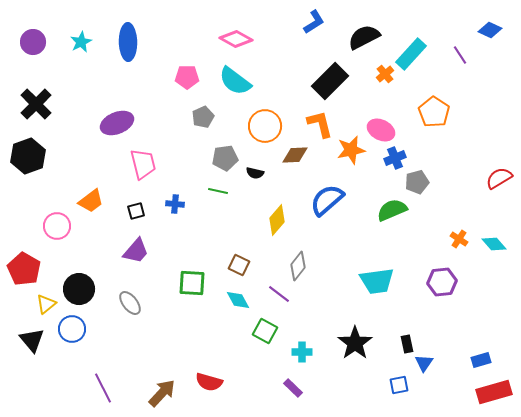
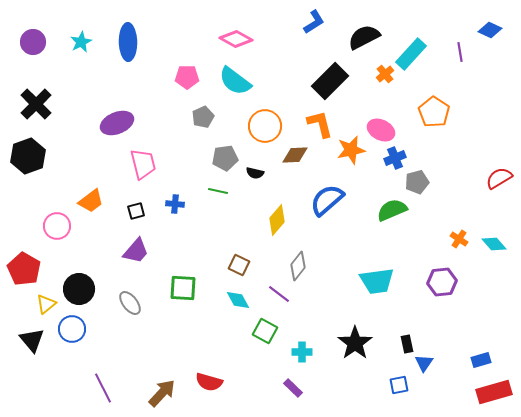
purple line at (460, 55): moved 3 px up; rotated 24 degrees clockwise
green square at (192, 283): moved 9 px left, 5 px down
